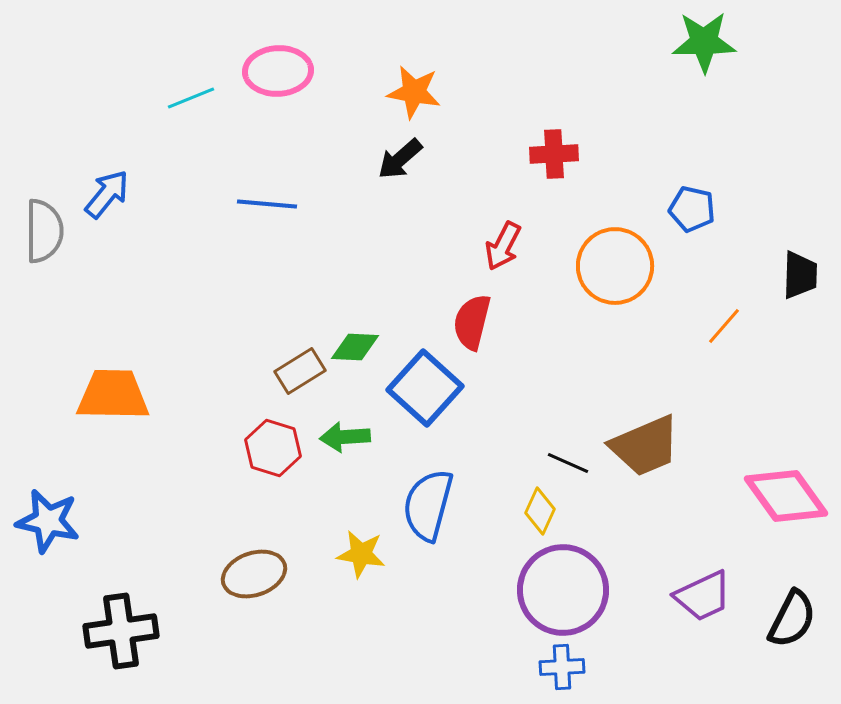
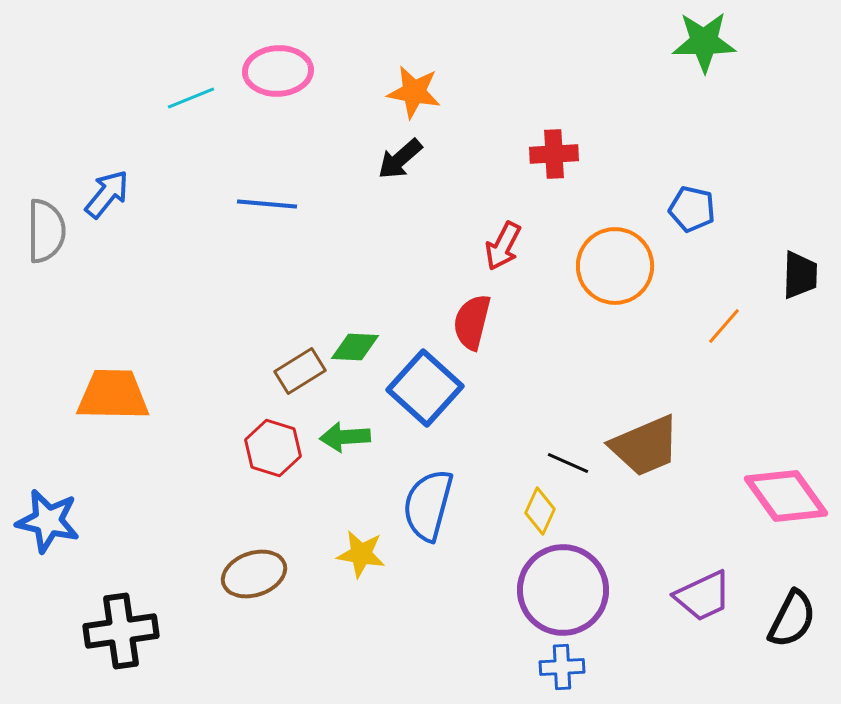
gray semicircle: moved 2 px right
